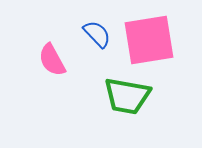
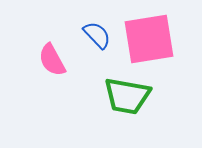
blue semicircle: moved 1 px down
pink square: moved 1 px up
